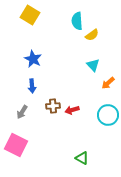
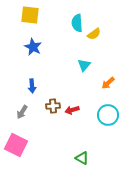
yellow square: rotated 24 degrees counterclockwise
cyan semicircle: moved 2 px down
yellow semicircle: moved 2 px right, 1 px up
blue star: moved 12 px up
cyan triangle: moved 9 px left; rotated 24 degrees clockwise
